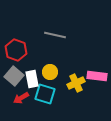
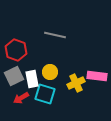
gray square: rotated 24 degrees clockwise
